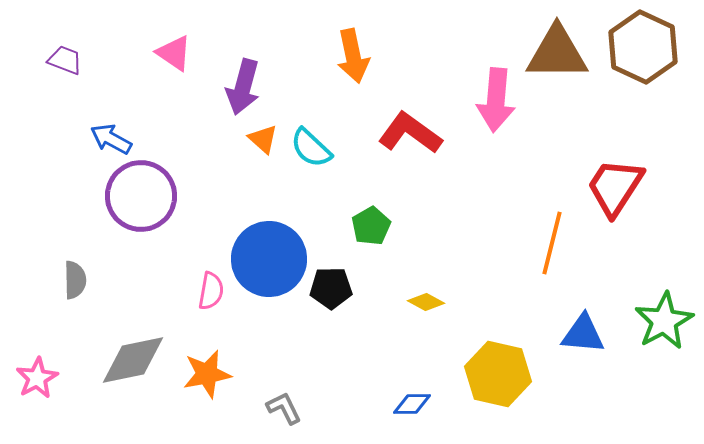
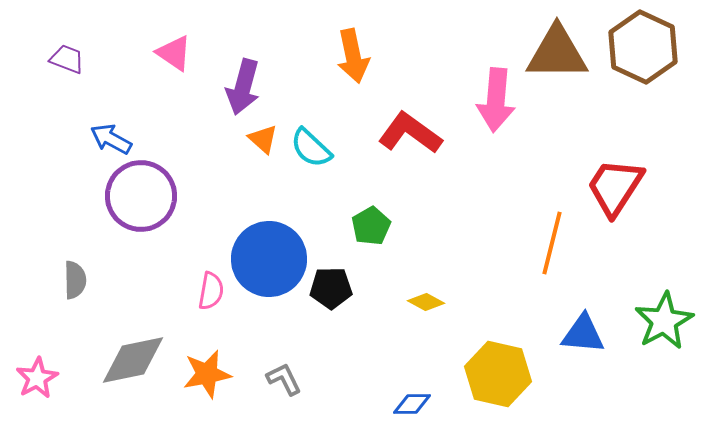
purple trapezoid: moved 2 px right, 1 px up
gray L-shape: moved 29 px up
